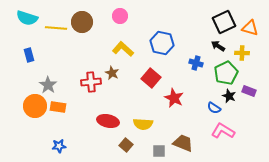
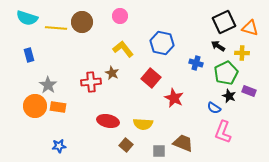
yellow L-shape: rotated 10 degrees clockwise
pink L-shape: moved 1 px down; rotated 100 degrees counterclockwise
